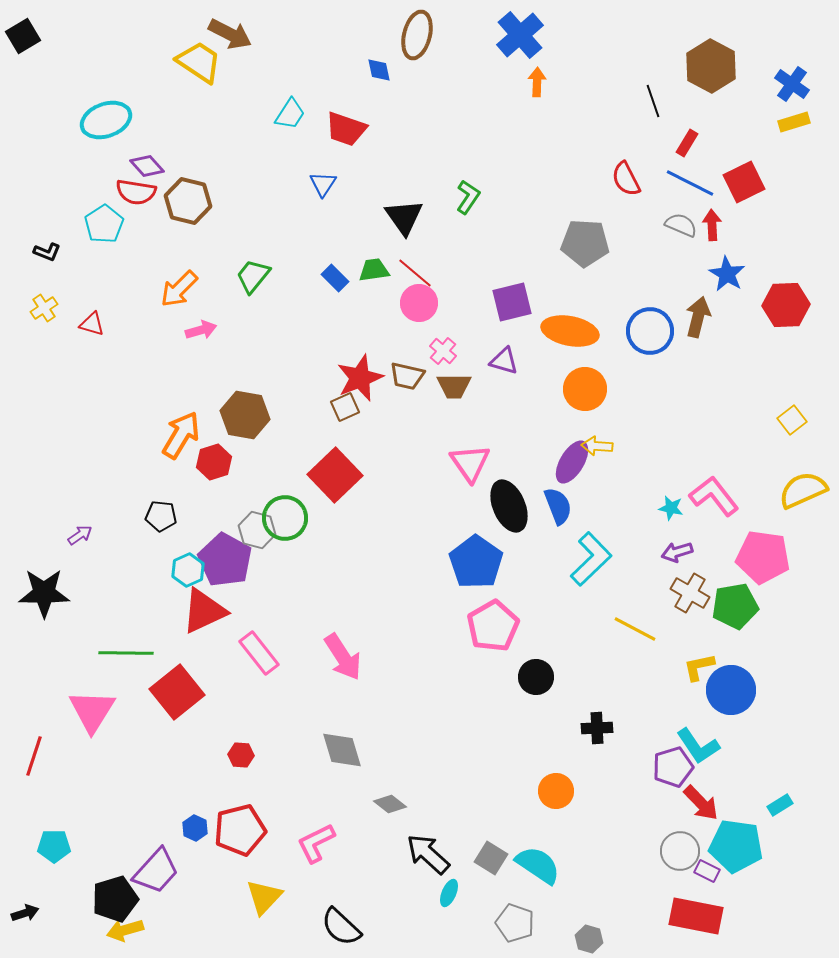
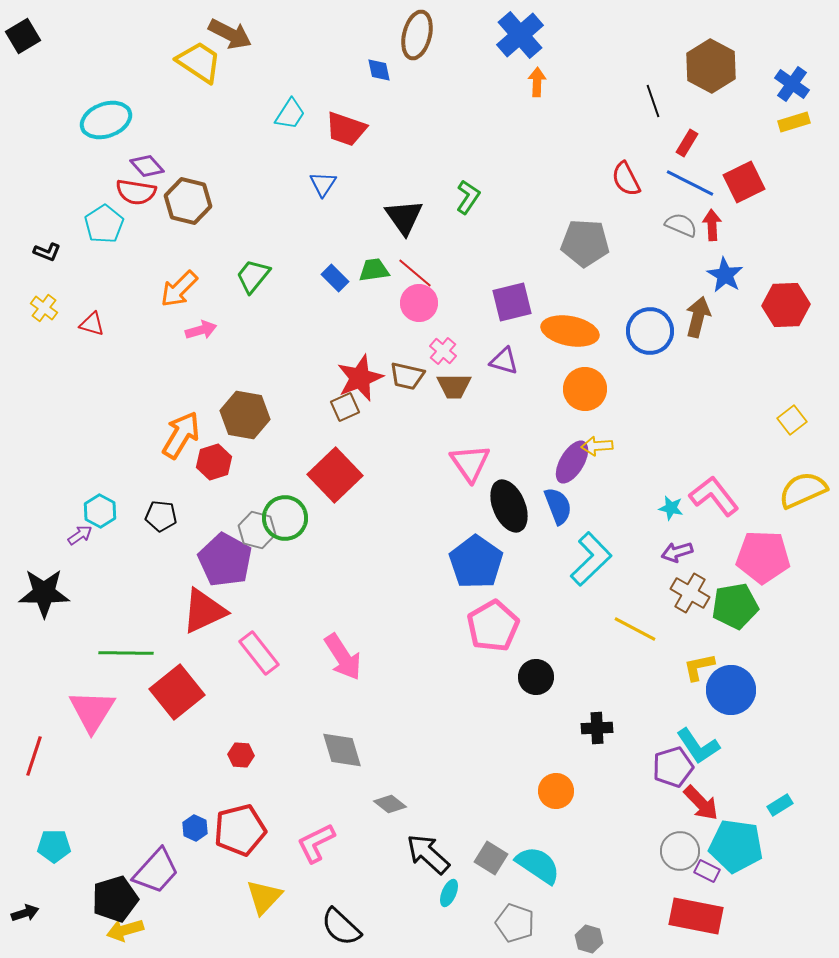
blue star at (727, 274): moved 2 px left, 1 px down
yellow cross at (44, 308): rotated 20 degrees counterclockwise
yellow arrow at (597, 446): rotated 8 degrees counterclockwise
pink pentagon at (763, 557): rotated 6 degrees counterclockwise
cyan hexagon at (188, 570): moved 88 px left, 59 px up; rotated 8 degrees counterclockwise
